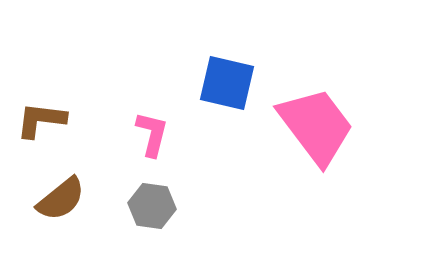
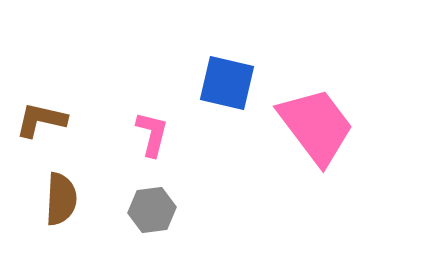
brown L-shape: rotated 6 degrees clockwise
brown semicircle: rotated 48 degrees counterclockwise
gray hexagon: moved 4 px down; rotated 15 degrees counterclockwise
